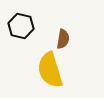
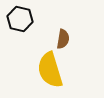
black hexagon: moved 1 px left, 7 px up
